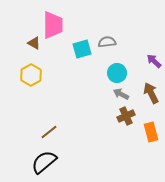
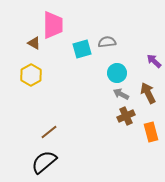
brown arrow: moved 3 px left
